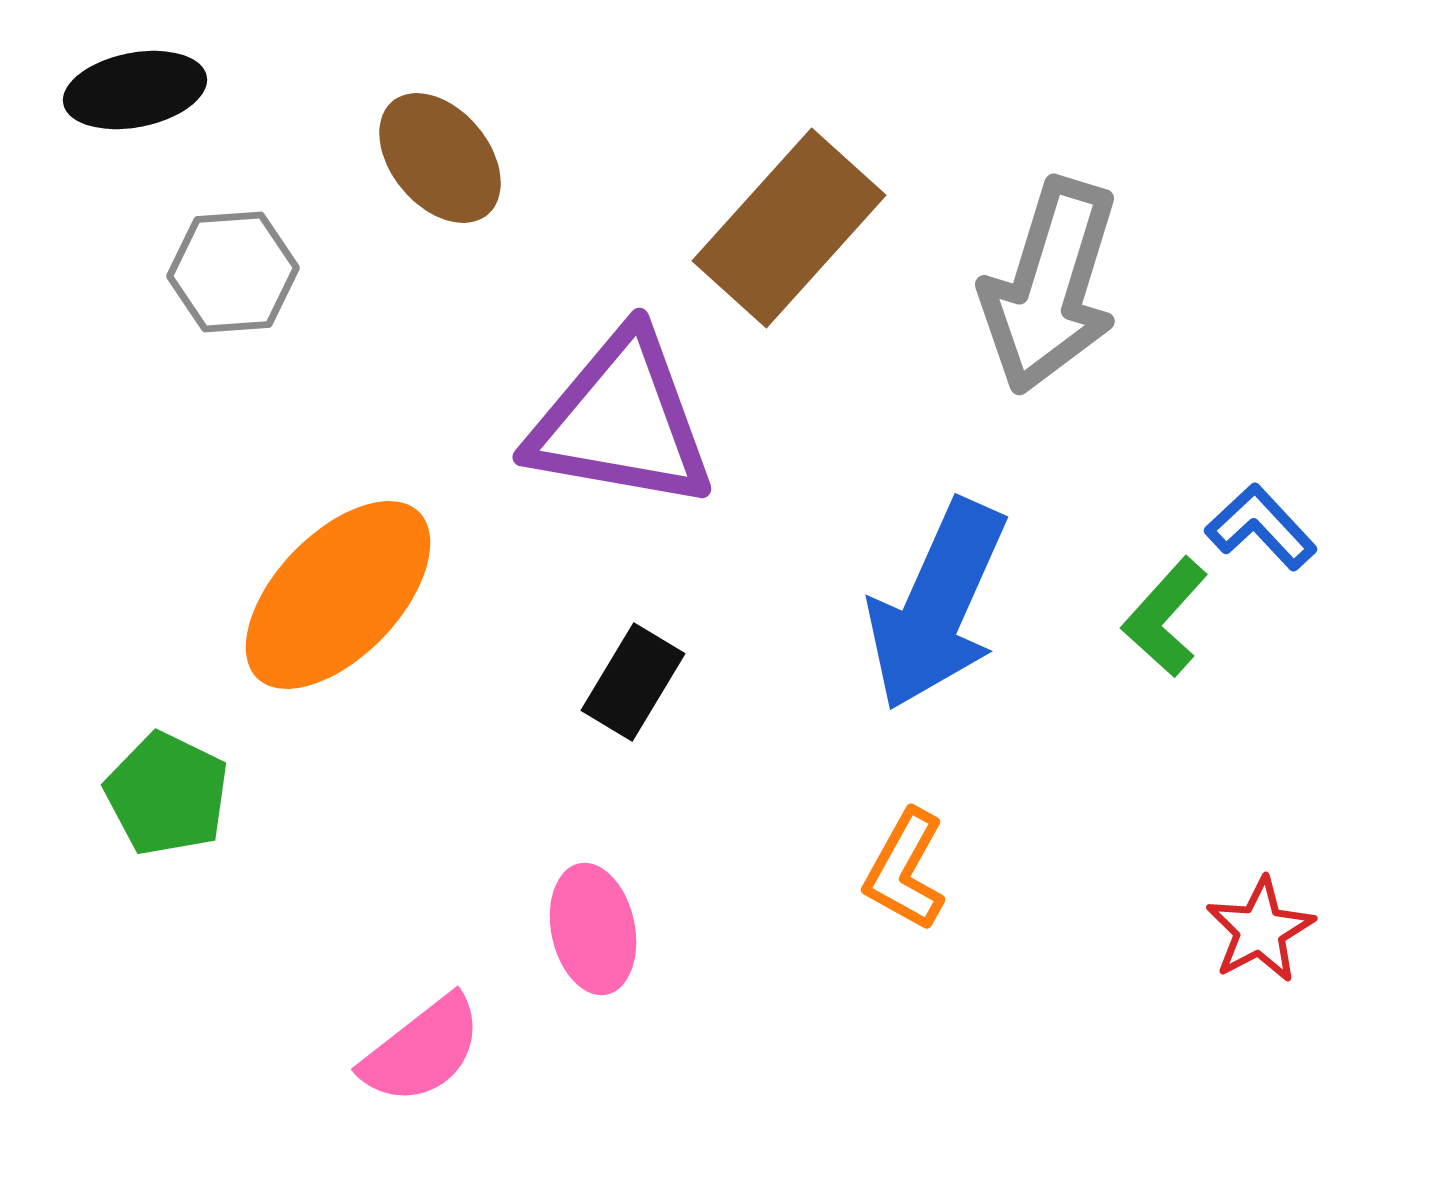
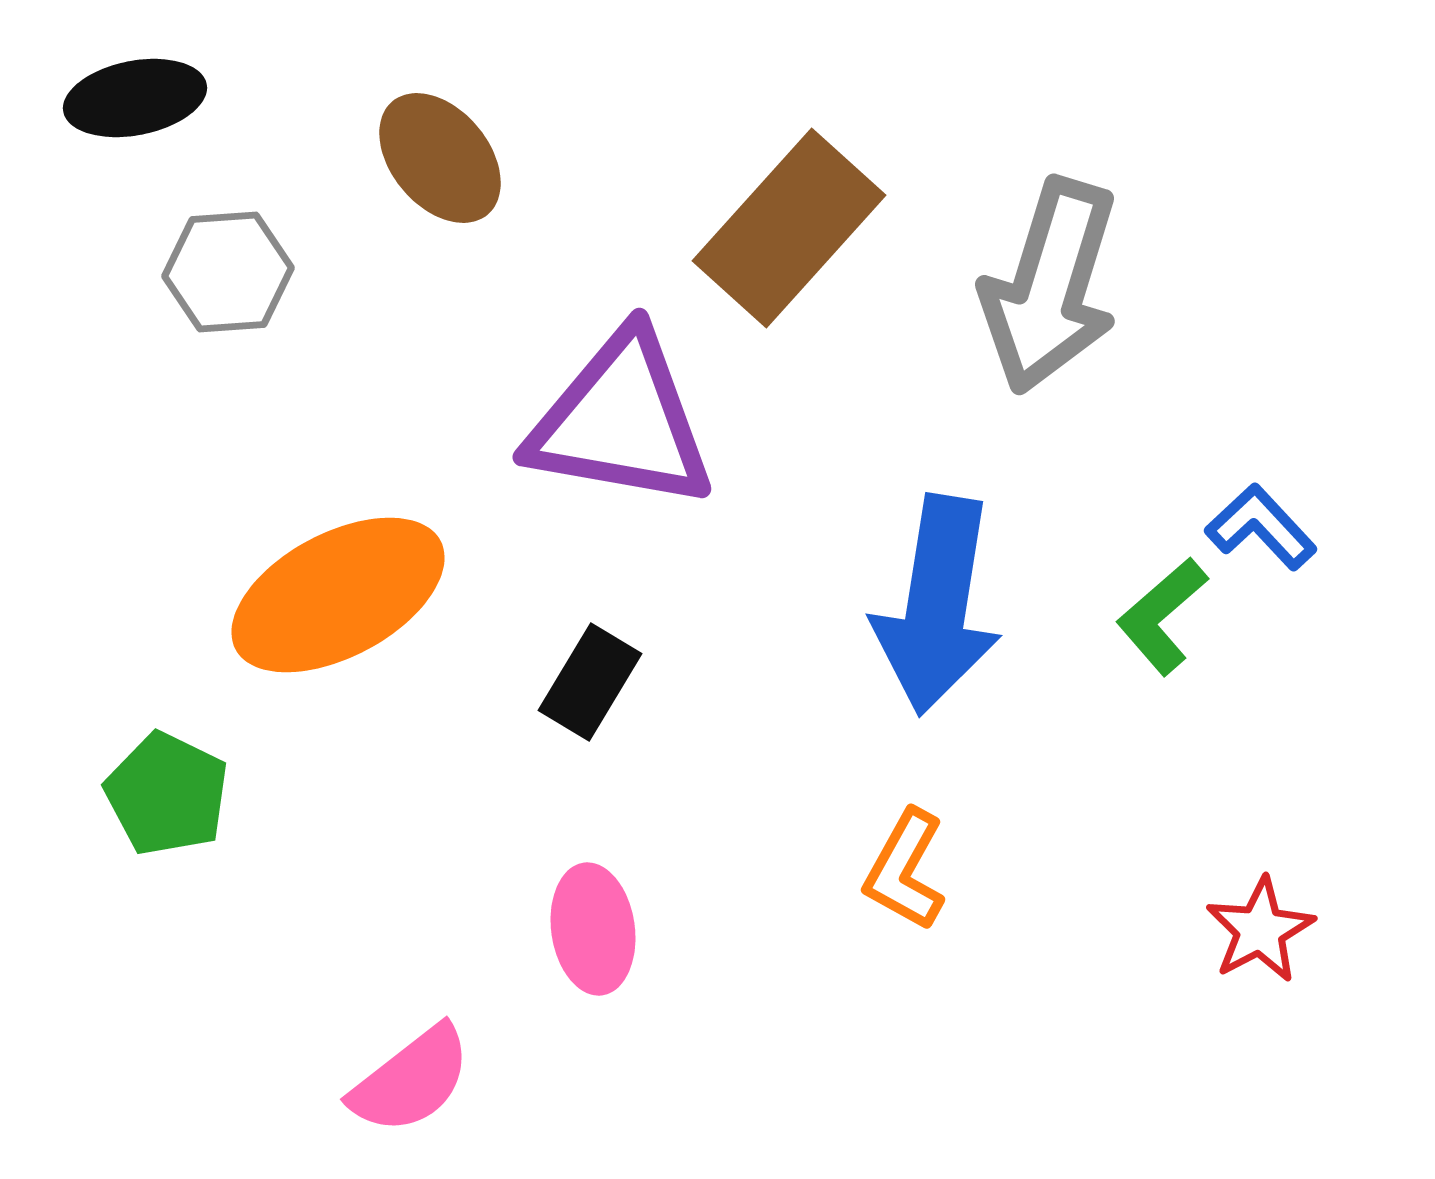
black ellipse: moved 8 px down
gray hexagon: moved 5 px left
orange ellipse: rotated 18 degrees clockwise
blue arrow: rotated 15 degrees counterclockwise
green L-shape: moved 3 px left, 1 px up; rotated 7 degrees clockwise
black rectangle: moved 43 px left
pink ellipse: rotated 4 degrees clockwise
pink semicircle: moved 11 px left, 30 px down
